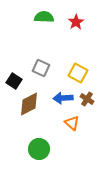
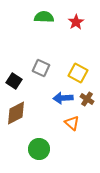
brown diamond: moved 13 px left, 9 px down
